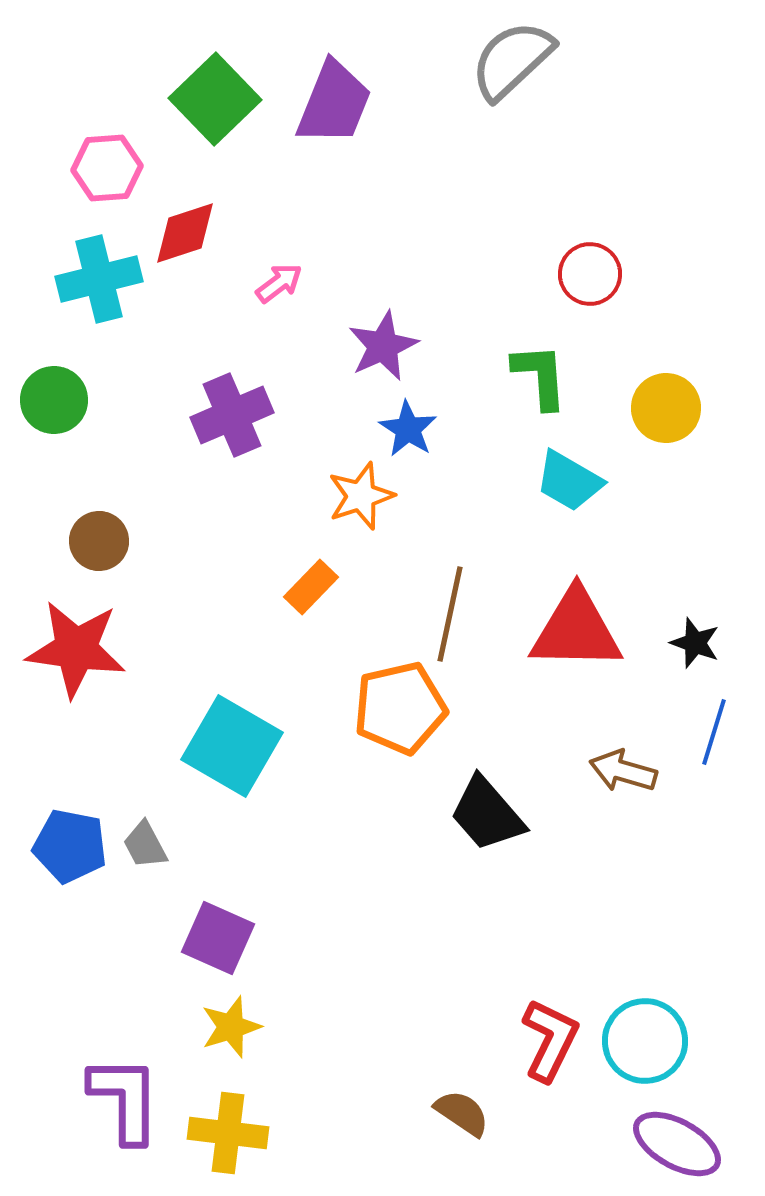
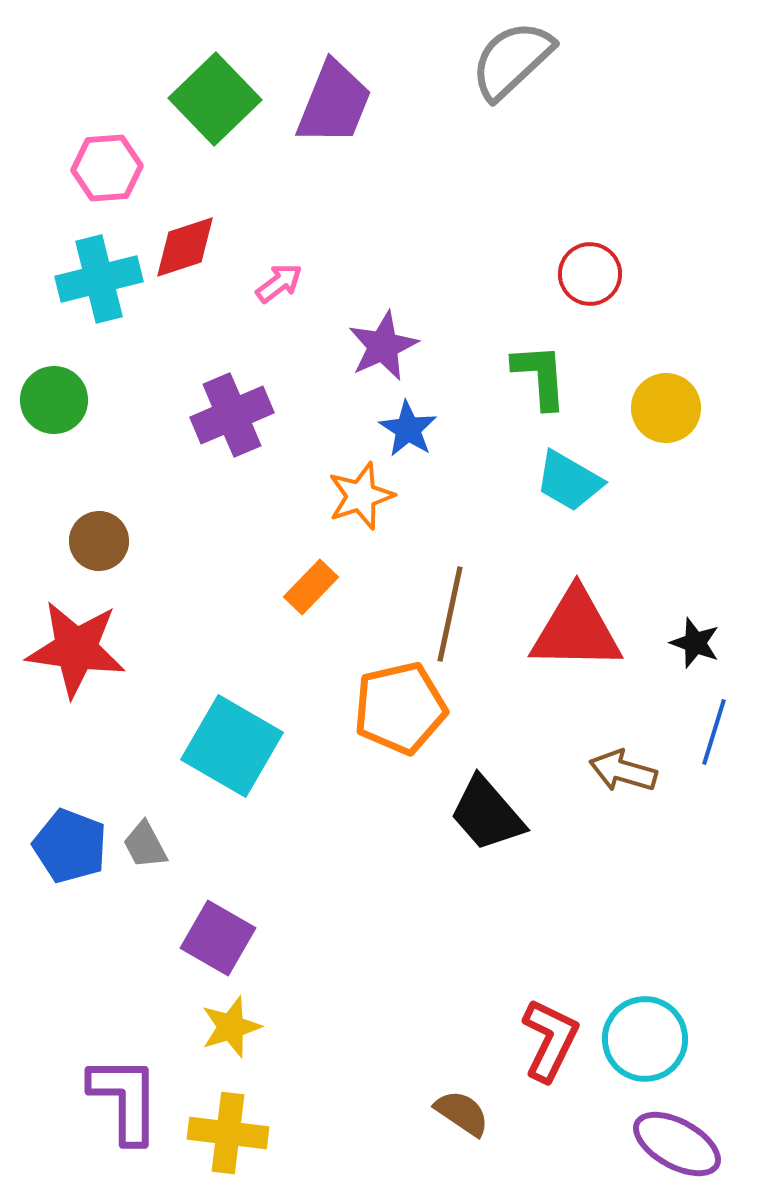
red diamond: moved 14 px down
blue pentagon: rotated 10 degrees clockwise
purple square: rotated 6 degrees clockwise
cyan circle: moved 2 px up
